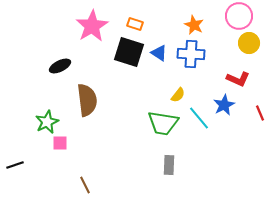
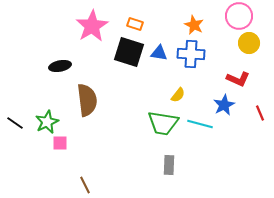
blue triangle: rotated 24 degrees counterclockwise
black ellipse: rotated 15 degrees clockwise
cyan line: moved 1 px right, 6 px down; rotated 35 degrees counterclockwise
black line: moved 42 px up; rotated 54 degrees clockwise
